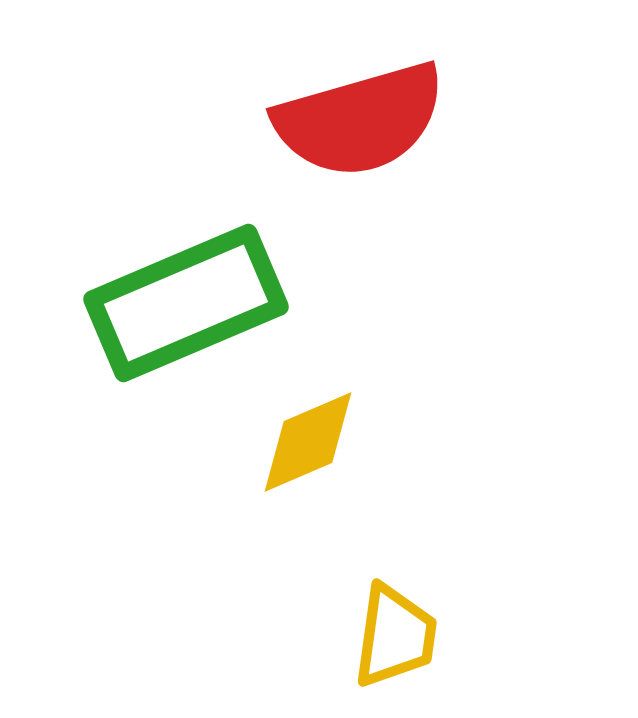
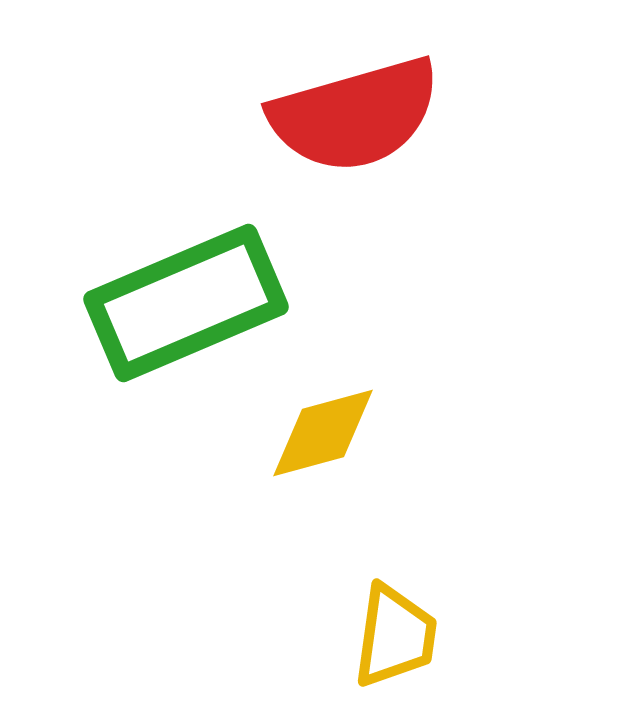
red semicircle: moved 5 px left, 5 px up
yellow diamond: moved 15 px right, 9 px up; rotated 8 degrees clockwise
